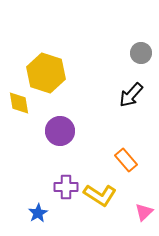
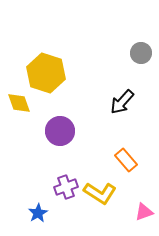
black arrow: moved 9 px left, 7 px down
yellow diamond: rotated 10 degrees counterclockwise
purple cross: rotated 20 degrees counterclockwise
yellow L-shape: moved 2 px up
pink triangle: rotated 24 degrees clockwise
